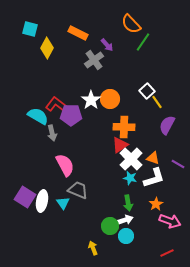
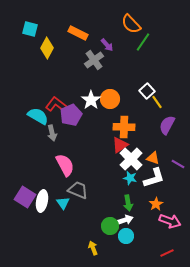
purple pentagon: rotated 25 degrees counterclockwise
